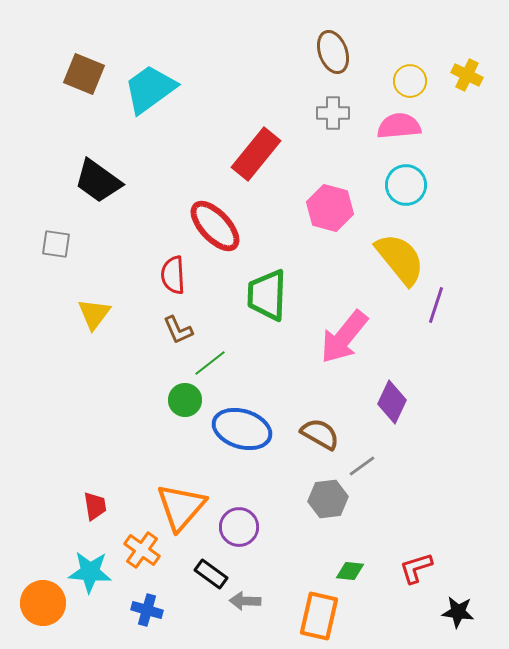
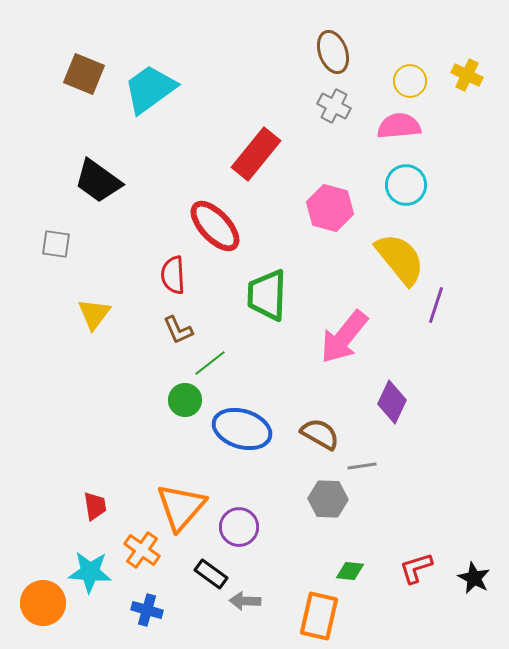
gray cross: moved 1 px right, 7 px up; rotated 28 degrees clockwise
gray line: rotated 28 degrees clockwise
gray hexagon: rotated 9 degrees clockwise
black star: moved 16 px right, 34 px up; rotated 20 degrees clockwise
